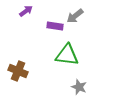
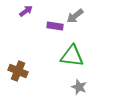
green triangle: moved 5 px right, 1 px down
